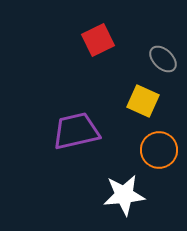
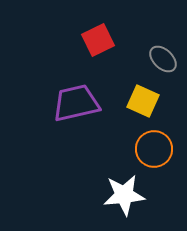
purple trapezoid: moved 28 px up
orange circle: moved 5 px left, 1 px up
